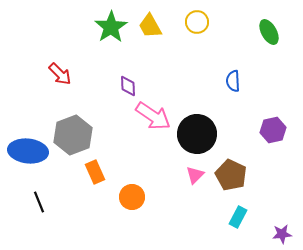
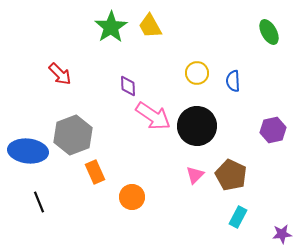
yellow circle: moved 51 px down
black circle: moved 8 px up
